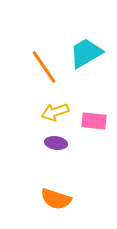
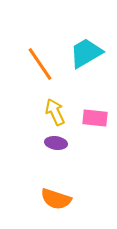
orange line: moved 4 px left, 3 px up
yellow arrow: rotated 84 degrees clockwise
pink rectangle: moved 1 px right, 3 px up
